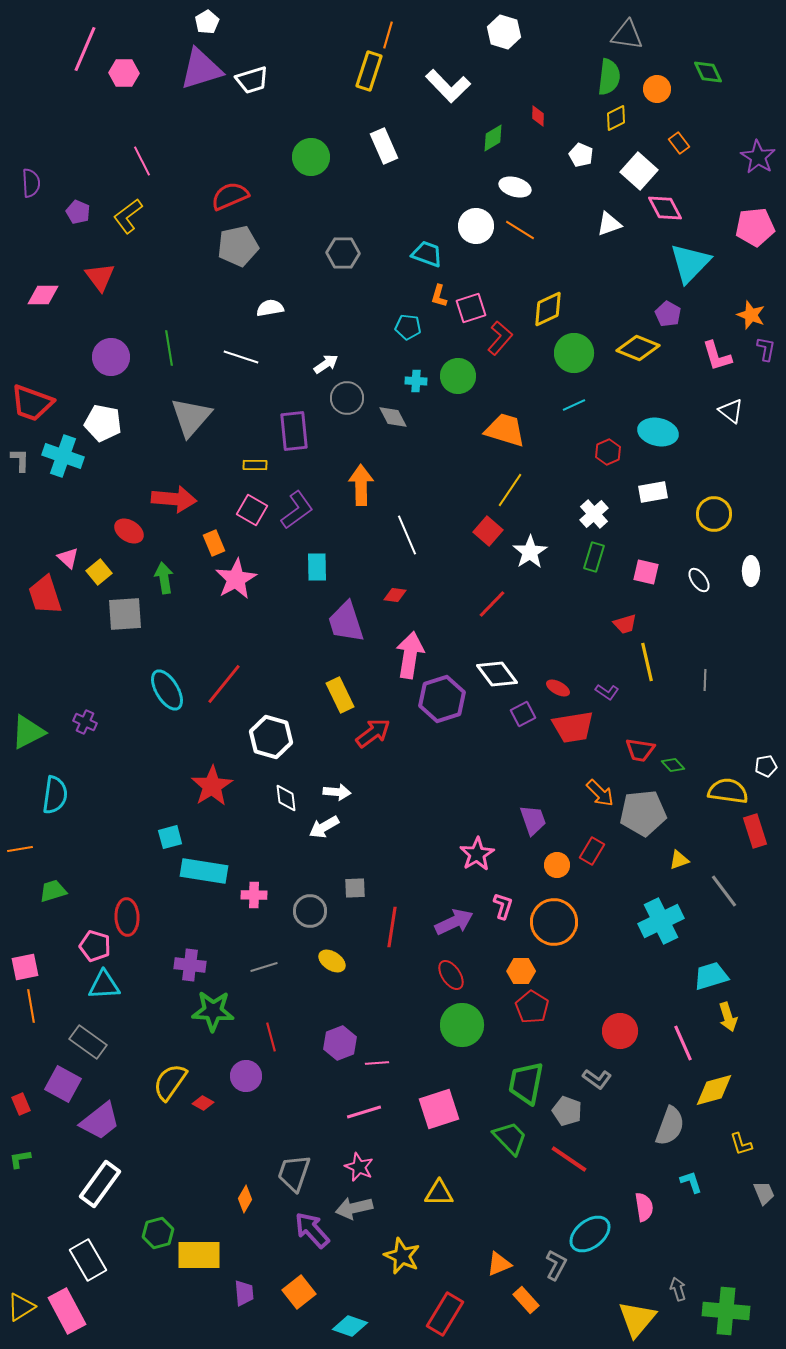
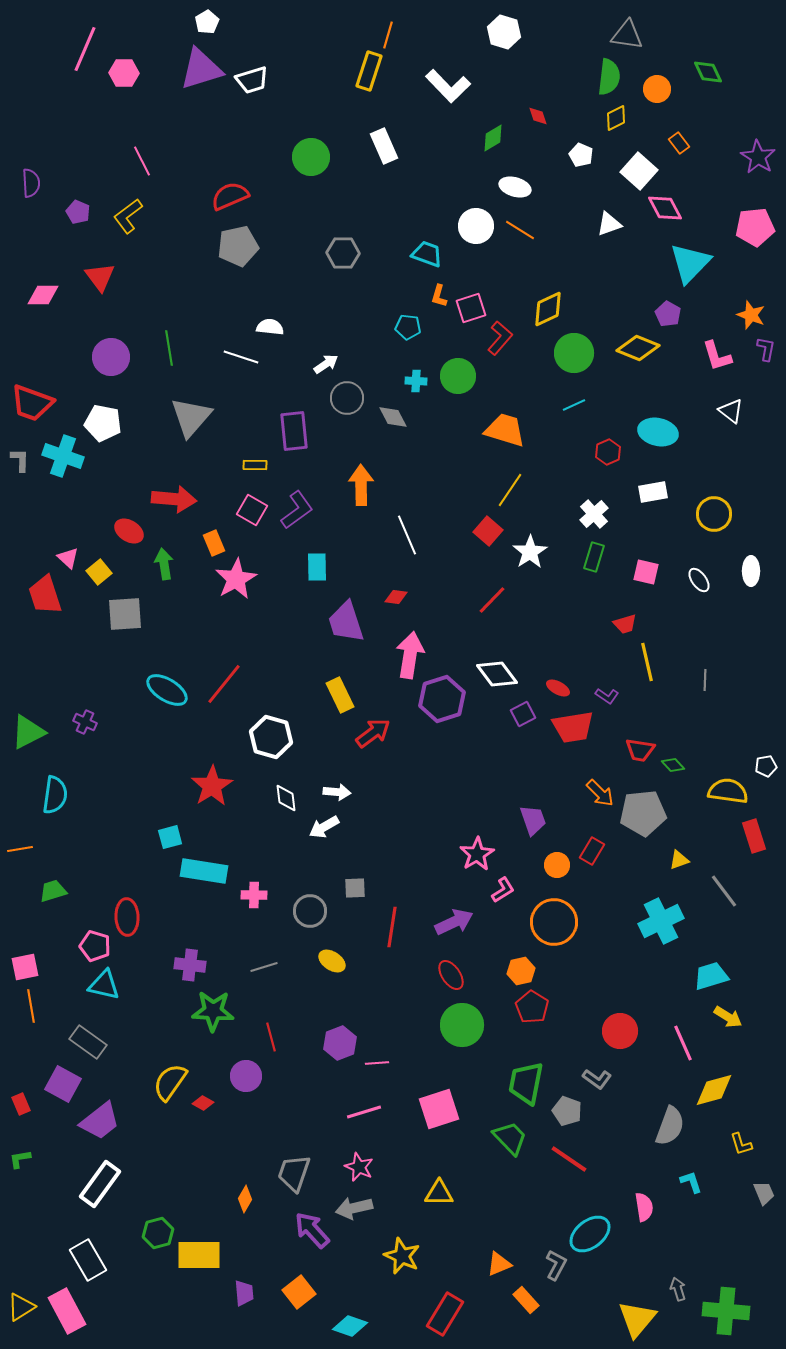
red diamond at (538, 116): rotated 20 degrees counterclockwise
white semicircle at (270, 308): moved 19 px down; rotated 16 degrees clockwise
green arrow at (164, 578): moved 14 px up
red diamond at (395, 595): moved 1 px right, 2 px down
red line at (492, 604): moved 4 px up
cyan ellipse at (167, 690): rotated 27 degrees counterclockwise
purple L-shape at (607, 692): moved 4 px down
red rectangle at (755, 831): moved 1 px left, 5 px down
pink L-shape at (503, 906): moved 16 px up; rotated 40 degrees clockwise
orange hexagon at (521, 971): rotated 12 degrees counterclockwise
cyan triangle at (104, 985): rotated 16 degrees clockwise
yellow arrow at (728, 1017): rotated 40 degrees counterclockwise
